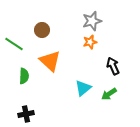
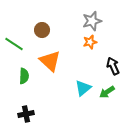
green arrow: moved 2 px left, 2 px up
